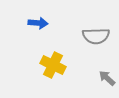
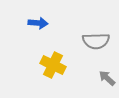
gray semicircle: moved 5 px down
